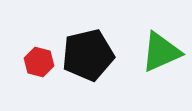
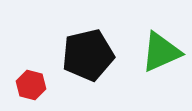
red hexagon: moved 8 px left, 23 px down
